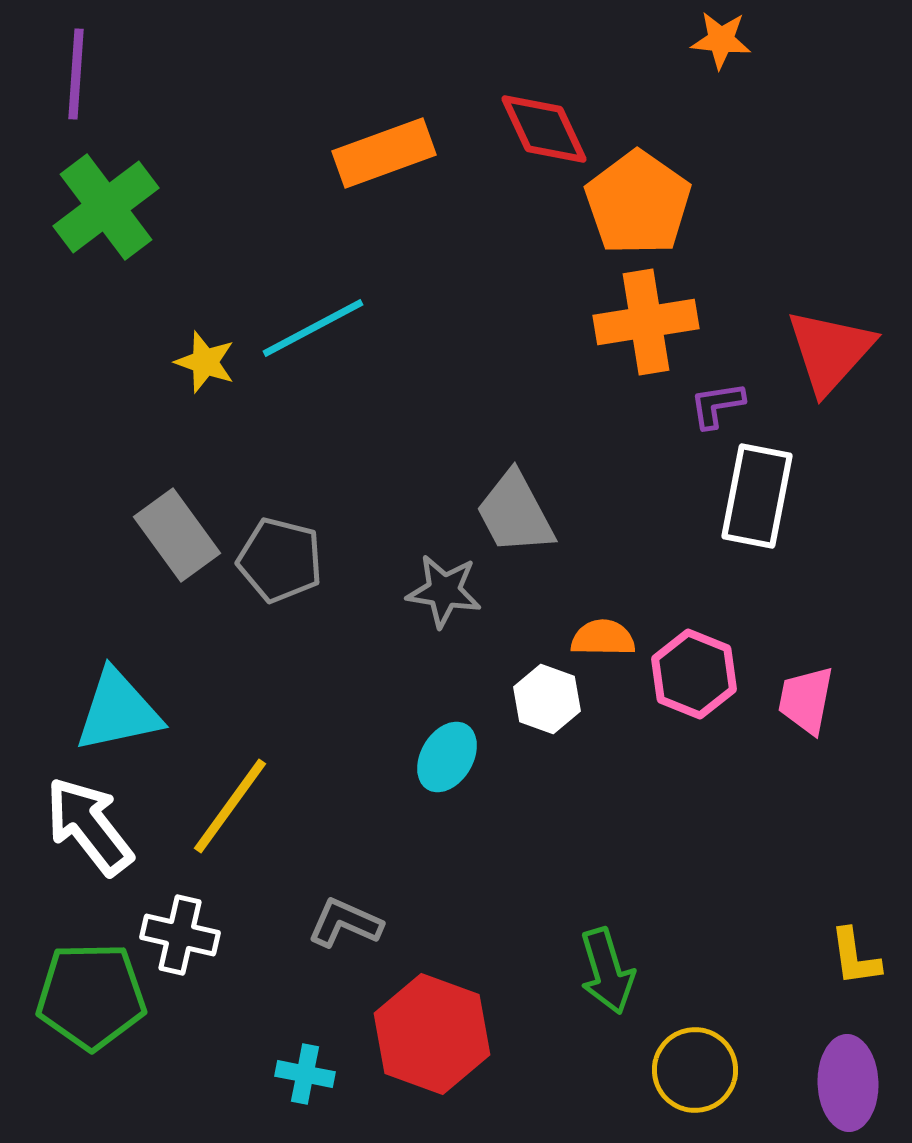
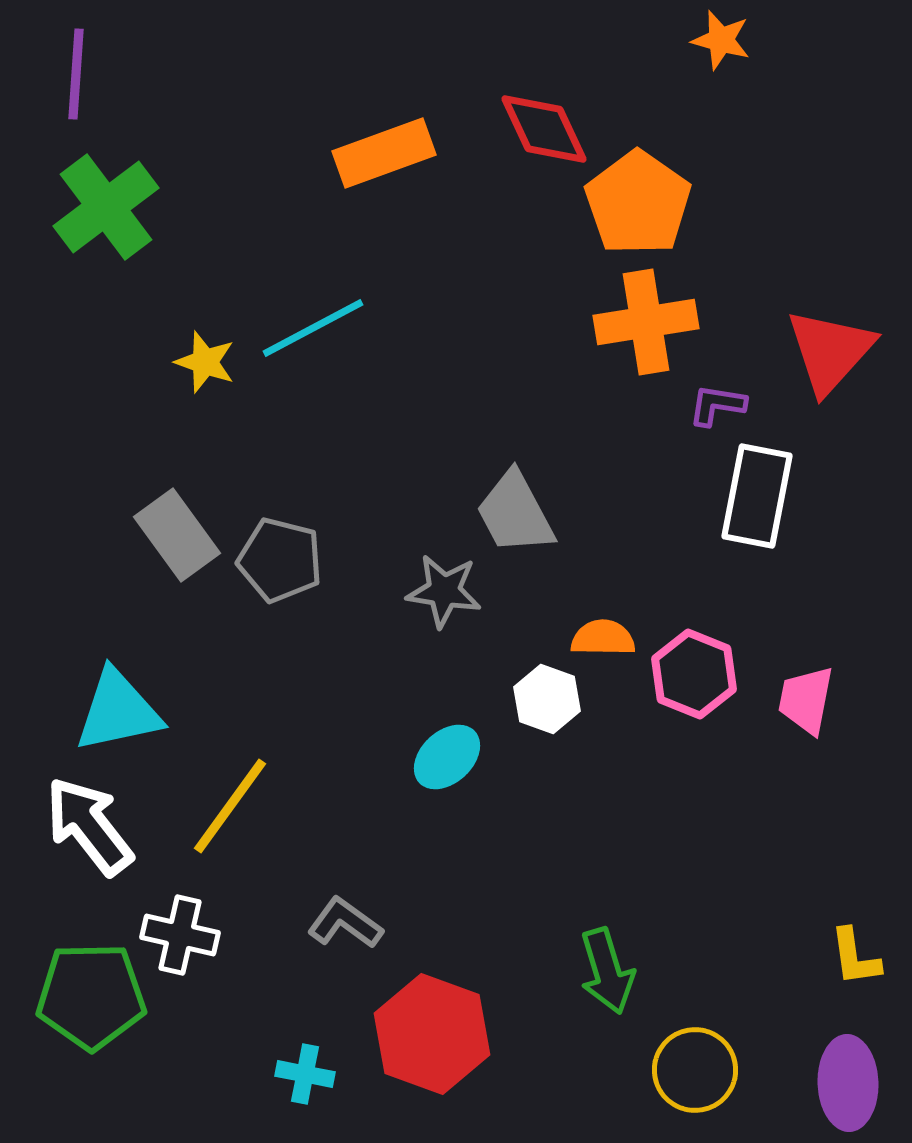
orange star: rotated 10 degrees clockwise
purple L-shape: rotated 18 degrees clockwise
cyan ellipse: rotated 16 degrees clockwise
gray L-shape: rotated 12 degrees clockwise
